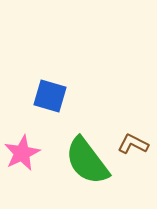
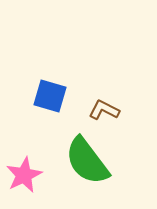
brown L-shape: moved 29 px left, 34 px up
pink star: moved 2 px right, 22 px down
